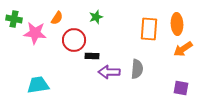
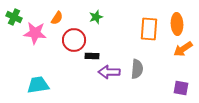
green cross: moved 2 px up; rotated 14 degrees clockwise
